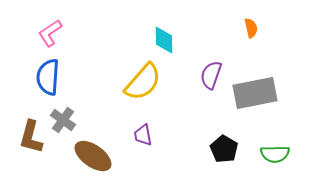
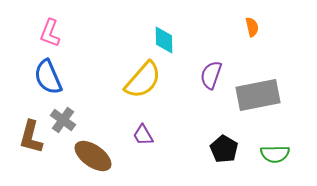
orange semicircle: moved 1 px right, 1 px up
pink L-shape: rotated 36 degrees counterclockwise
blue semicircle: rotated 27 degrees counterclockwise
yellow semicircle: moved 2 px up
gray rectangle: moved 3 px right, 2 px down
purple trapezoid: rotated 20 degrees counterclockwise
